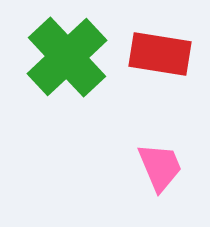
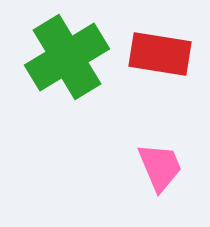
green cross: rotated 12 degrees clockwise
